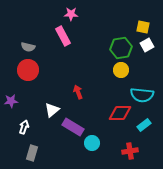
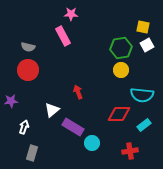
red diamond: moved 1 px left, 1 px down
